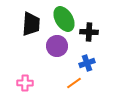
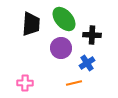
green ellipse: rotated 10 degrees counterclockwise
black cross: moved 3 px right, 3 px down
purple circle: moved 4 px right, 2 px down
blue cross: rotated 14 degrees counterclockwise
orange line: rotated 21 degrees clockwise
